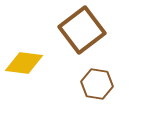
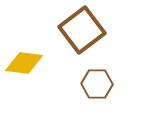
brown hexagon: rotated 8 degrees counterclockwise
